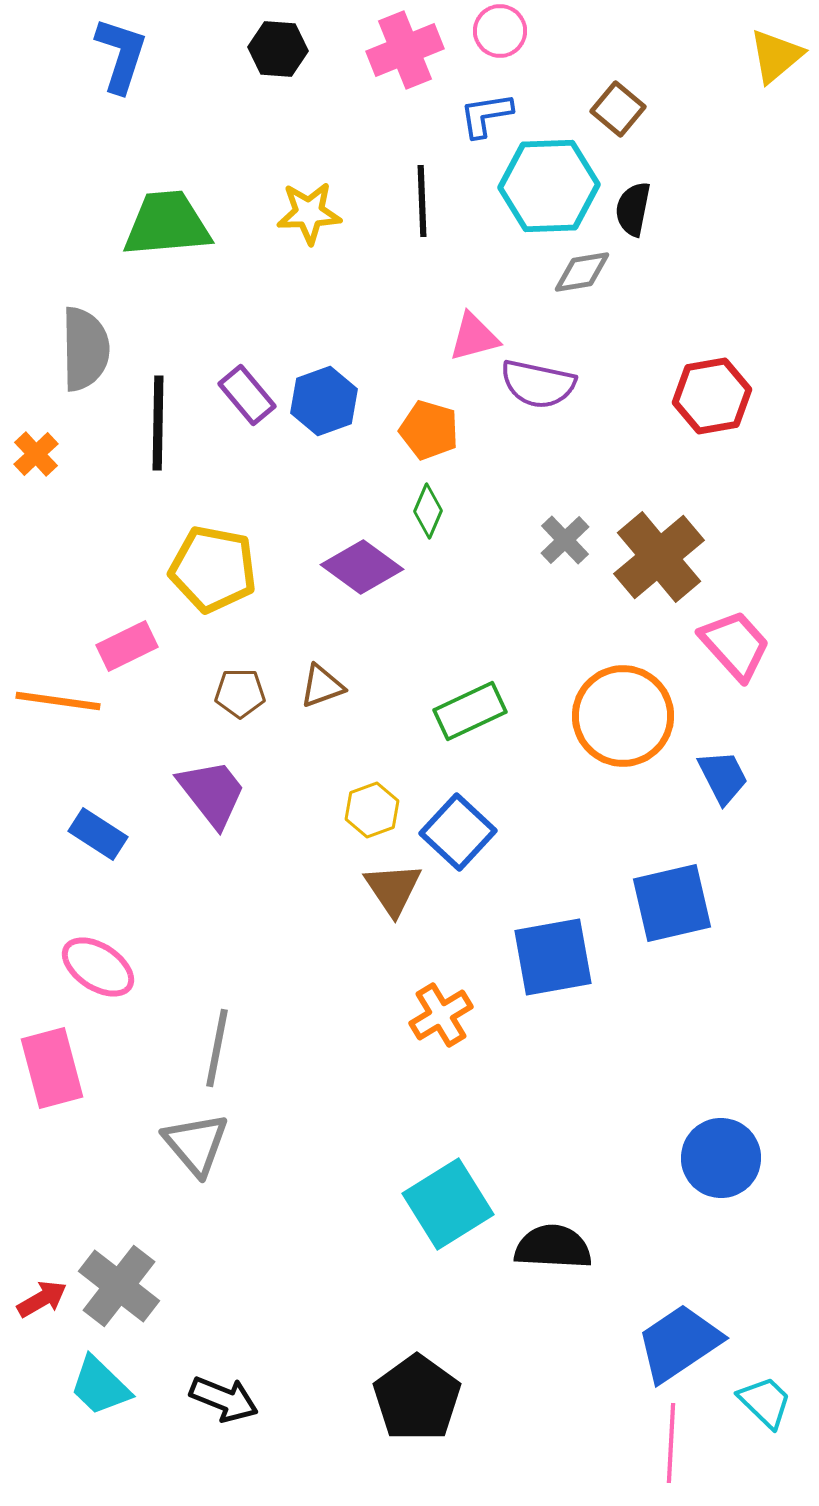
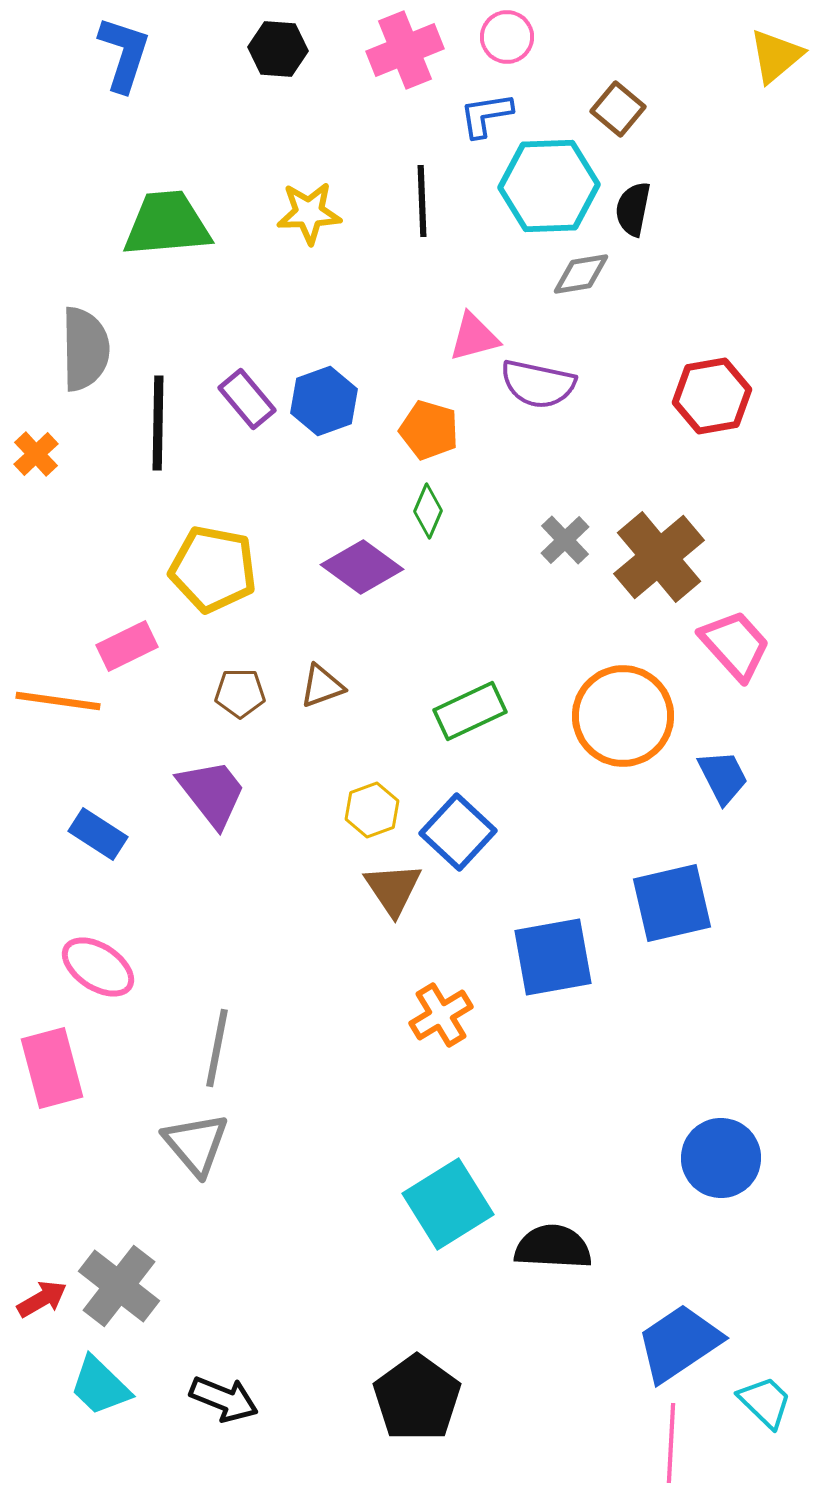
pink circle at (500, 31): moved 7 px right, 6 px down
blue L-shape at (121, 55): moved 3 px right, 1 px up
gray diamond at (582, 272): moved 1 px left, 2 px down
purple rectangle at (247, 395): moved 4 px down
